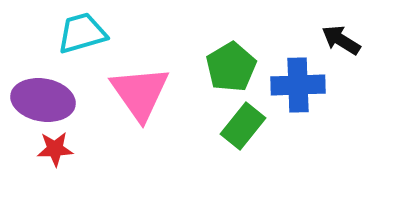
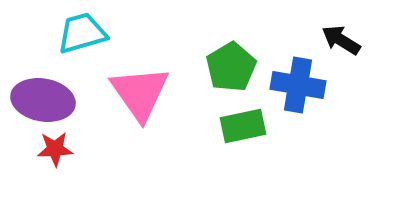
blue cross: rotated 12 degrees clockwise
green rectangle: rotated 39 degrees clockwise
